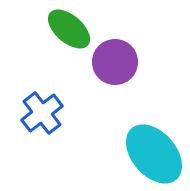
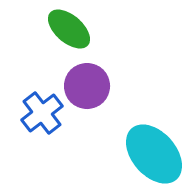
purple circle: moved 28 px left, 24 px down
